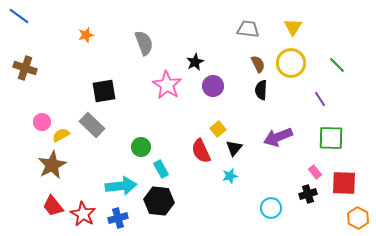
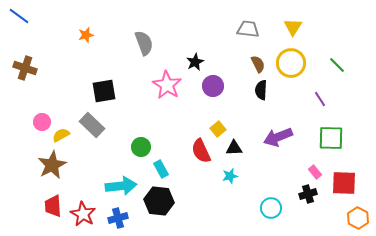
black triangle: rotated 48 degrees clockwise
red trapezoid: rotated 35 degrees clockwise
